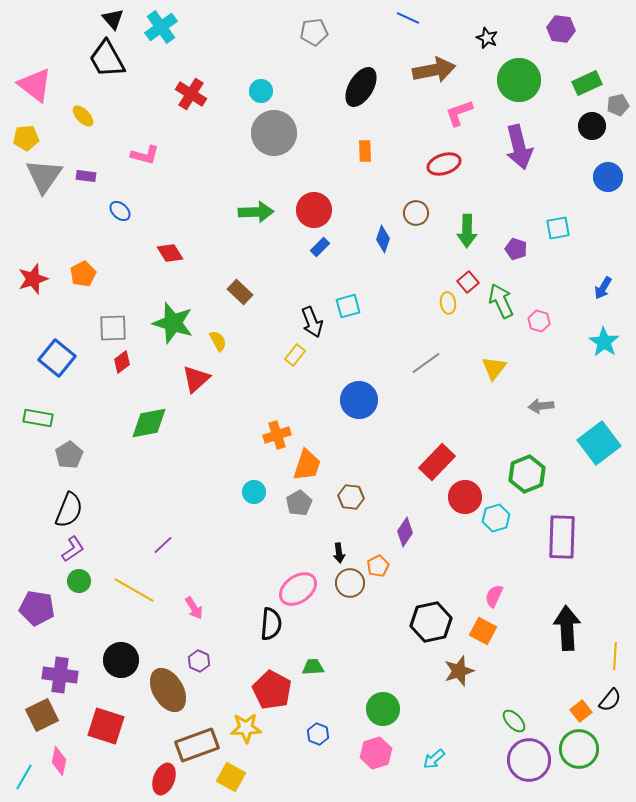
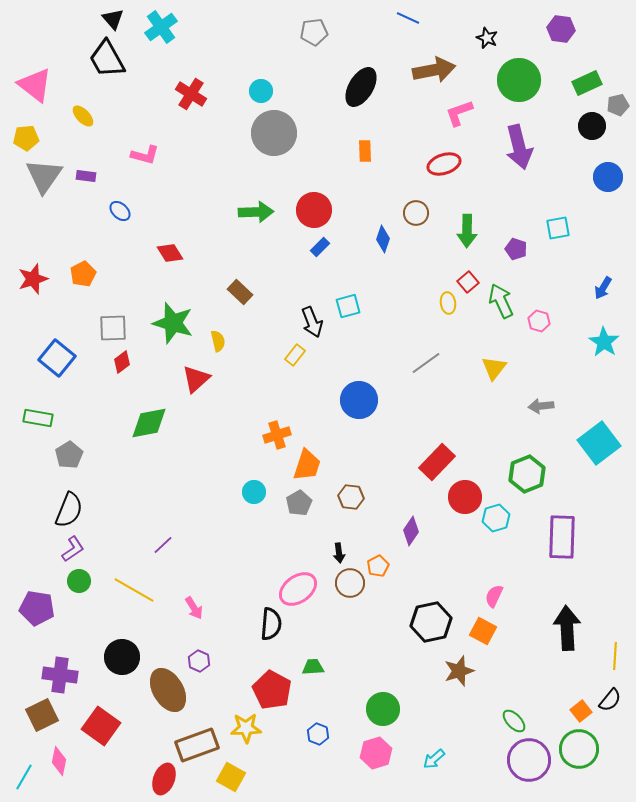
yellow semicircle at (218, 341): rotated 15 degrees clockwise
purple diamond at (405, 532): moved 6 px right, 1 px up
black circle at (121, 660): moved 1 px right, 3 px up
red square at (106, 726): moved 5 px left; rotated 18 degrees clockwise
